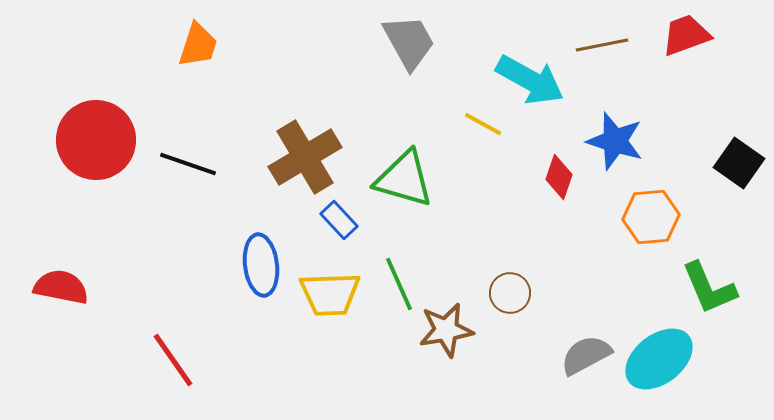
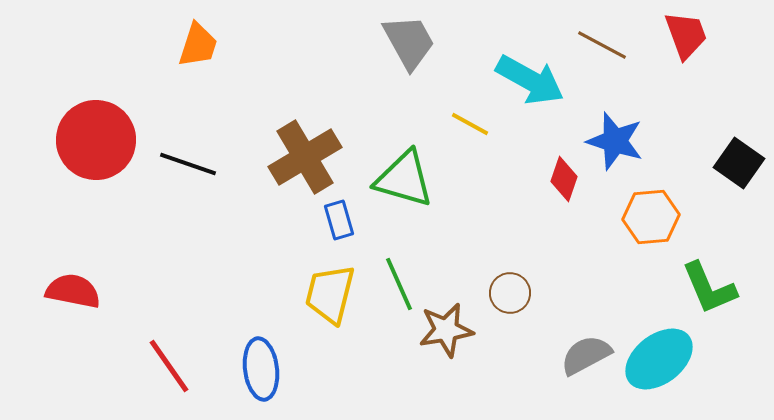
red trapezoid: rotated 90 degrees clockwise
brown line: rotated 39 degrees clockwise
yellow line: moved 13 px left
red diamond: moved 5 px right, 2 px down
blue rectangle: rotated 27 degrees clockwise
blue ellipse: moved 104 px down
red semicircle: moved 12 px right, 4 px down
yellow trapezoid: rotated 106 degrees clockwise
red line: moved 4 px left, 6 px down
